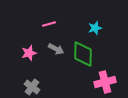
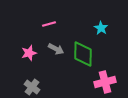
cyan star: moved 6 px right; rotated 24 degrees counterclockwise
